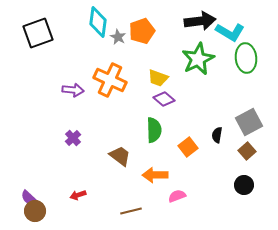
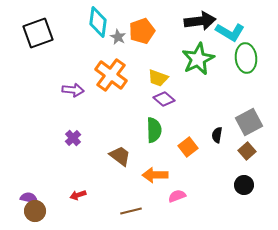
orange cross: moved 1 px right, 5 px up; rotated 12 degrees clockwise
purple semicircle: rotated 150 degrees clockwise
